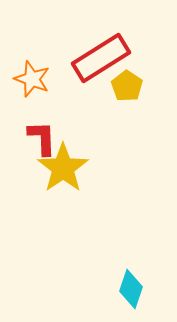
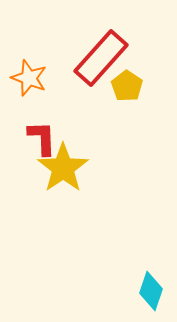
red rectangle: rotated 16 degrees counterclockwise
orange star: moved 3 px left, 1 px up
cyan diamond: moved 20 px right, 2 px down
